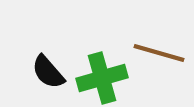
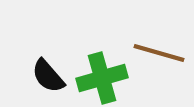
black semicircle: moved 4 px down
